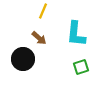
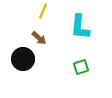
cyan L-shape: moved 4 px right, 7 px up
